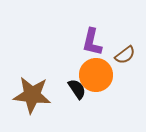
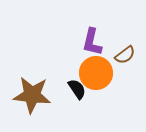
orange circle: moved 2 px up
